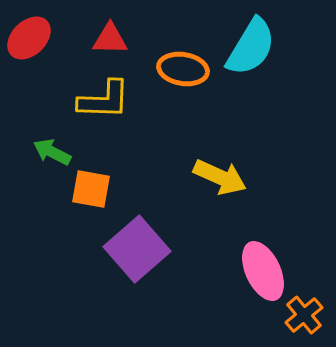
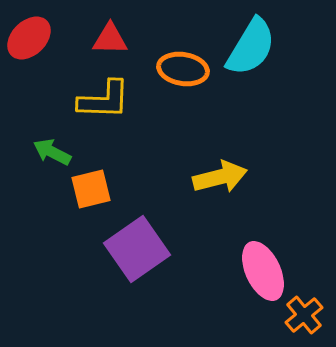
yellow arrow: rotated 38 degrees counterclockwise
orange square: rotated 24 degrees counterclockwise
purple square: rotated 6 degrees clockwise
